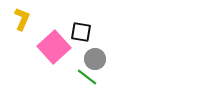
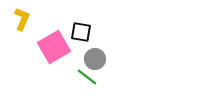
pink square: rotated 12 degrees clockwise
